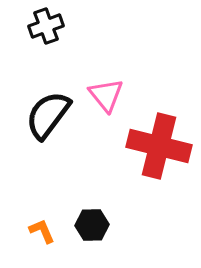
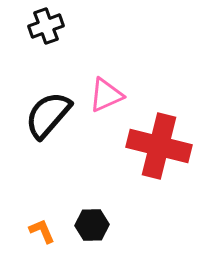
pink triangle: rotated 45 degrees clockwise
black semicircle: rotated 4 degrees clockwise
